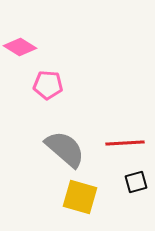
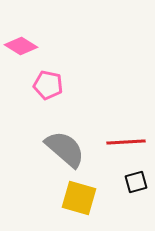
pink diamond: moved 1 px right, 1 px up
pink pentagon: rotated 8 degrees clockwise
red line: moved 1 px right, 1 px up
yellow square: moved 1 px left, 1 px down
